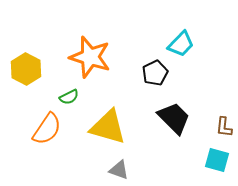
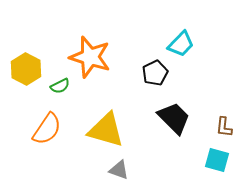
green semicircle: moved 9 px left, 11 px up
yellow triangle: moved 2 px left, 3 px down
